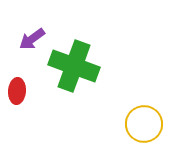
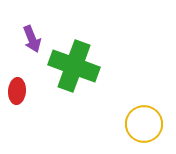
purple arrow: rotated 76 degrees counterclockwise
